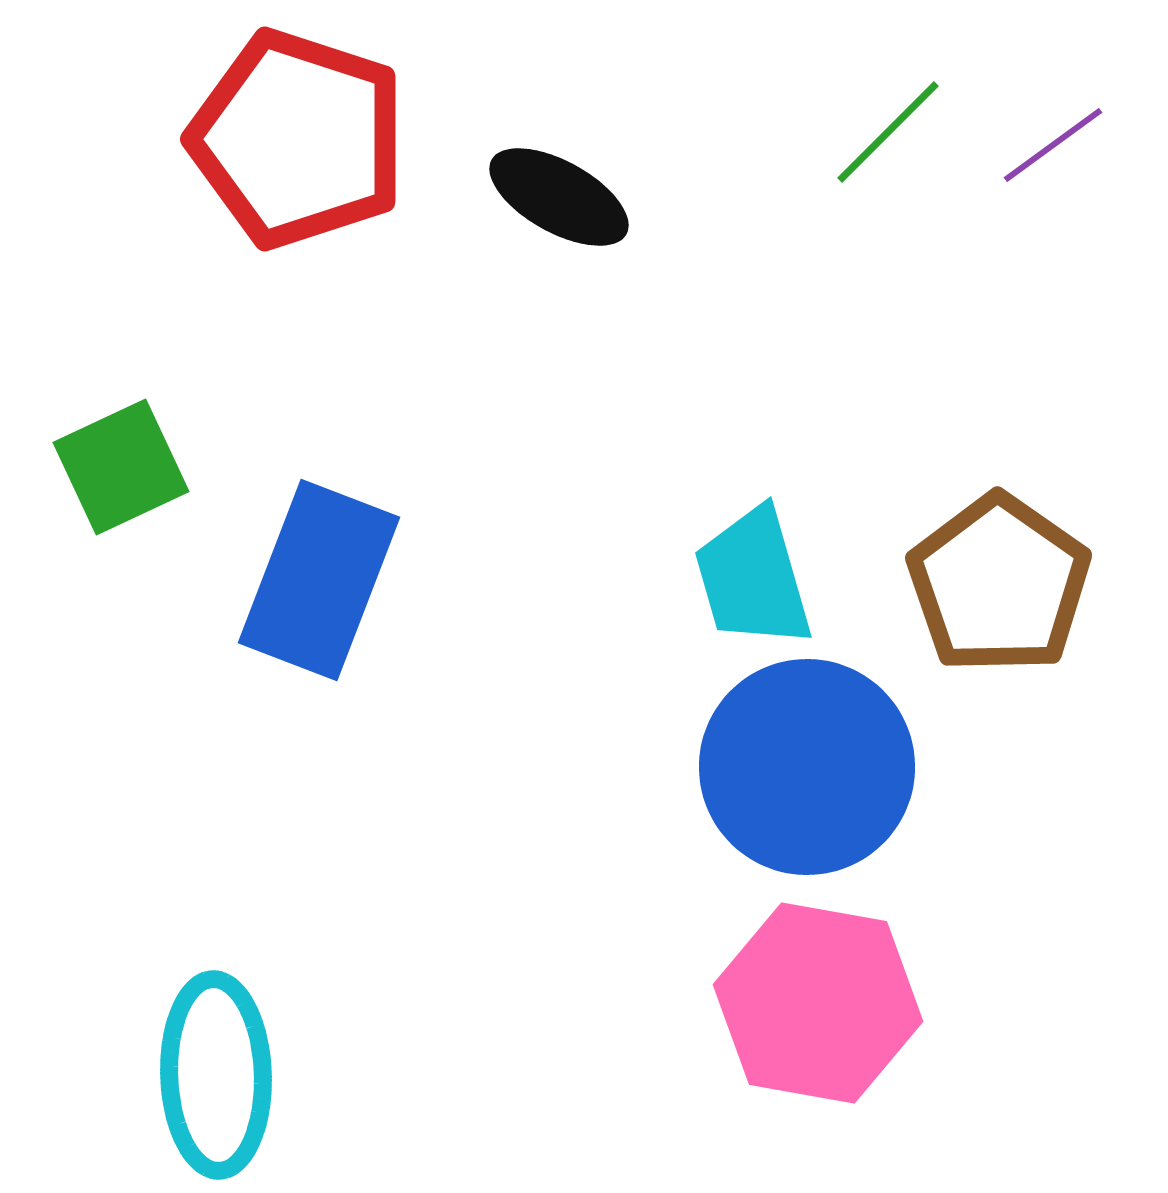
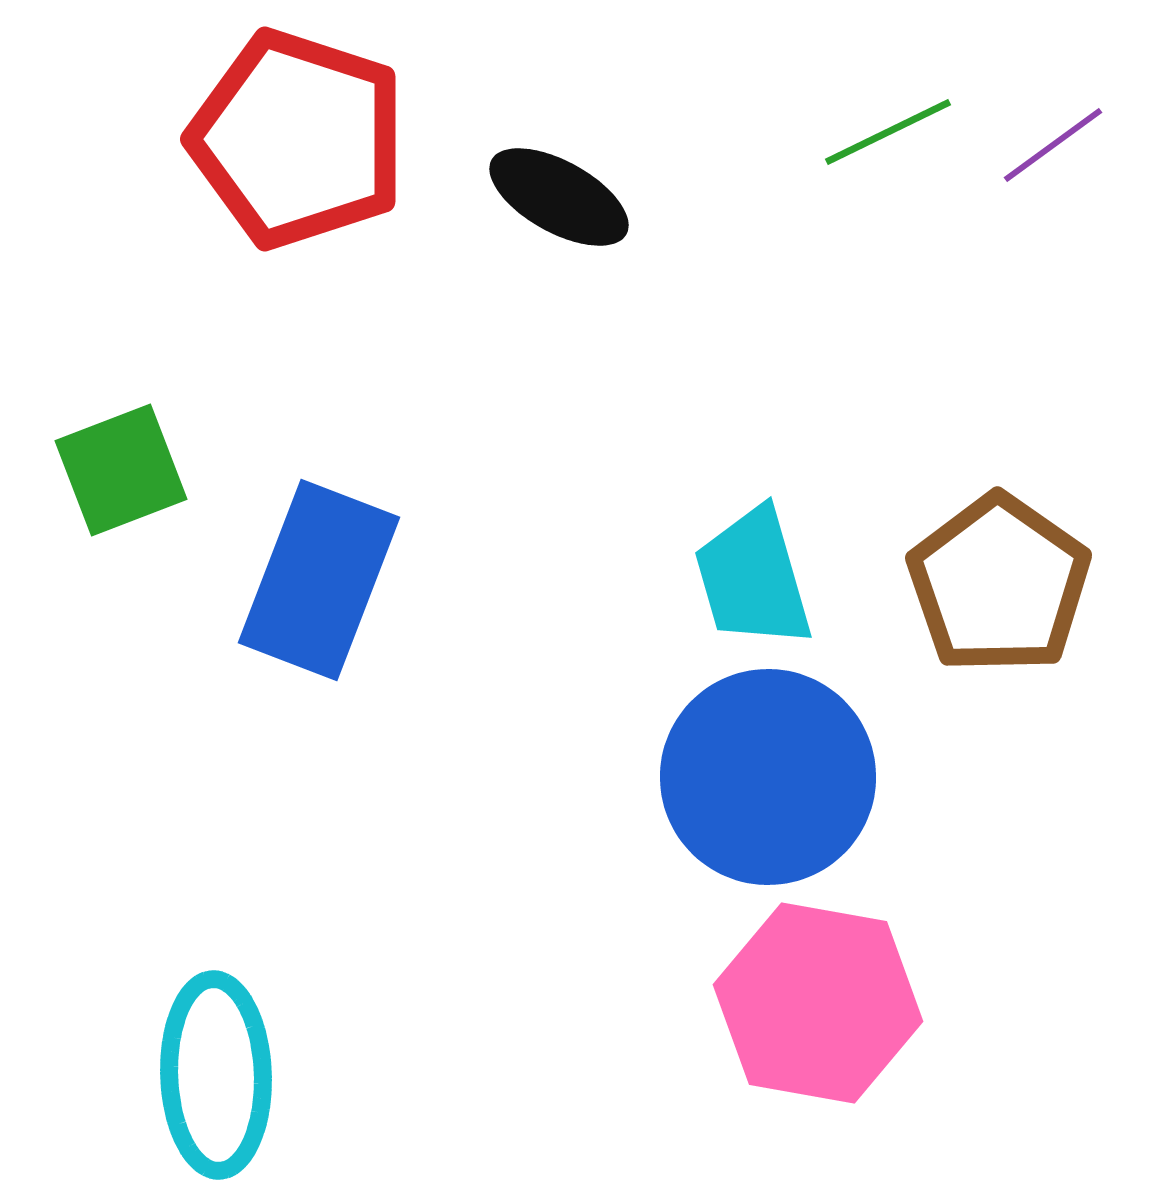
green line: rotated 19 degrees clockwise
green square: moved 3 px down; rotated 4 degrees clockwise
blue circle: moved 39 px left, 10 px down
